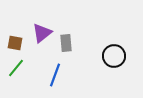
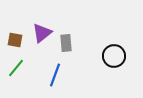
brown square: moved 3 px up
